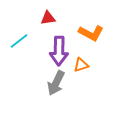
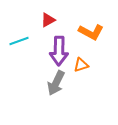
red triangle: moved 2 px down; rotated 21 degrees counterclockwise
orange L-shape: moved 1 px up
cyan line: rotated 18 degrees clockwise
